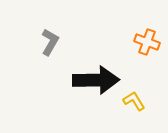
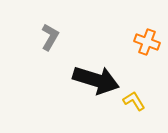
gray L-shape: moved 5 px up
black arrow: rotated 18 degrees clockwise
